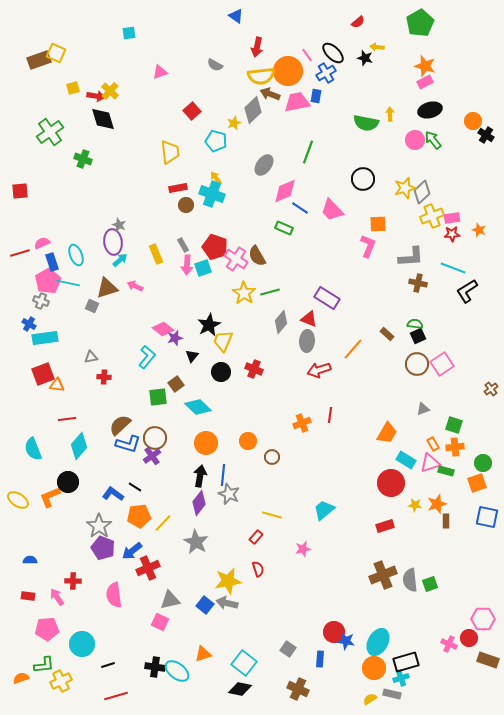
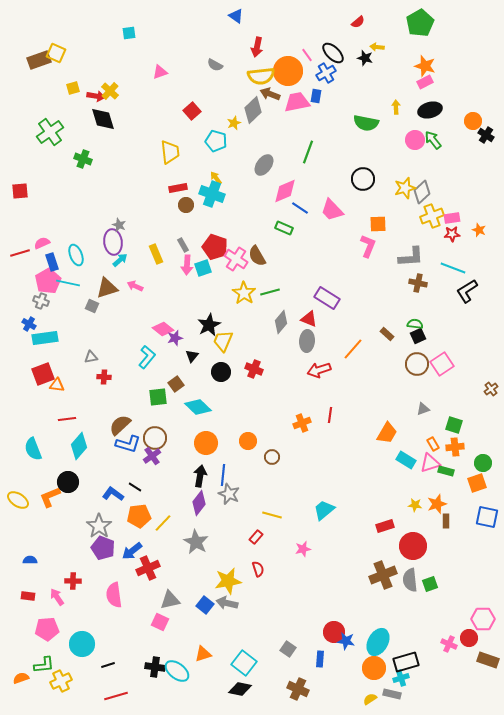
yellow arrow at (390, 114): moved 6 px right, 7 px up
red circle at (391, 483): moved 22 px right, 63 px down
